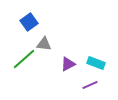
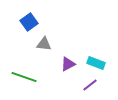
green line: moved 18 px down; rotated 60 degrees clockwise
purple line: rotated 14 degrees counterclockwise
